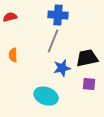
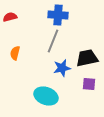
orange semicircle: moved 2 px right, 2 px up; rotated 16 degrees clockwise
